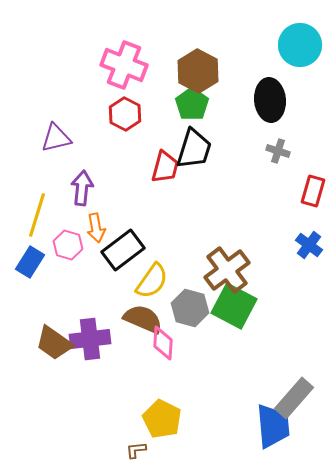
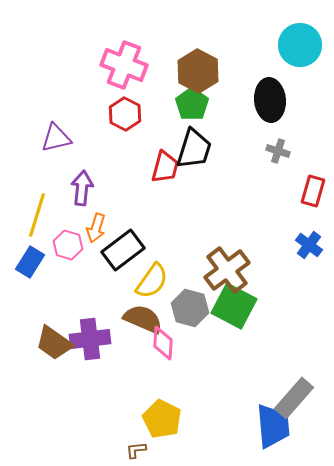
orange arrow: rotated 28 degrees clockwise
